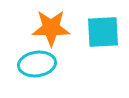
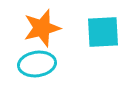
orange star: moved 9 px left; rotated 15 degrees counterclockwise
